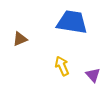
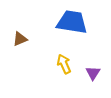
yellow arrow: moved 2 px right, 2 px up
purple triangle: moved 2 px up; rotated 14 degrees clockwise
